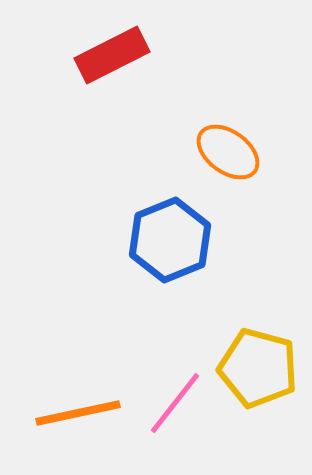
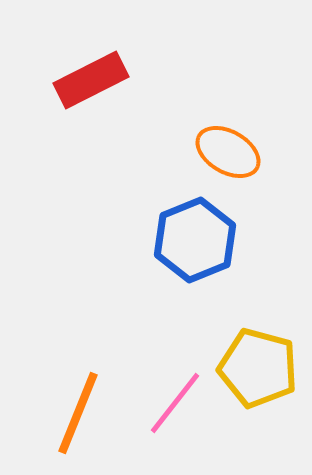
red rectangle: moved 21 px left, 25 px down
orange ellipse: rotated 6 degrees counterclockwise
blue hexagon: moved 25 px right
orange line: rotated 56 degrees counterclockwise
